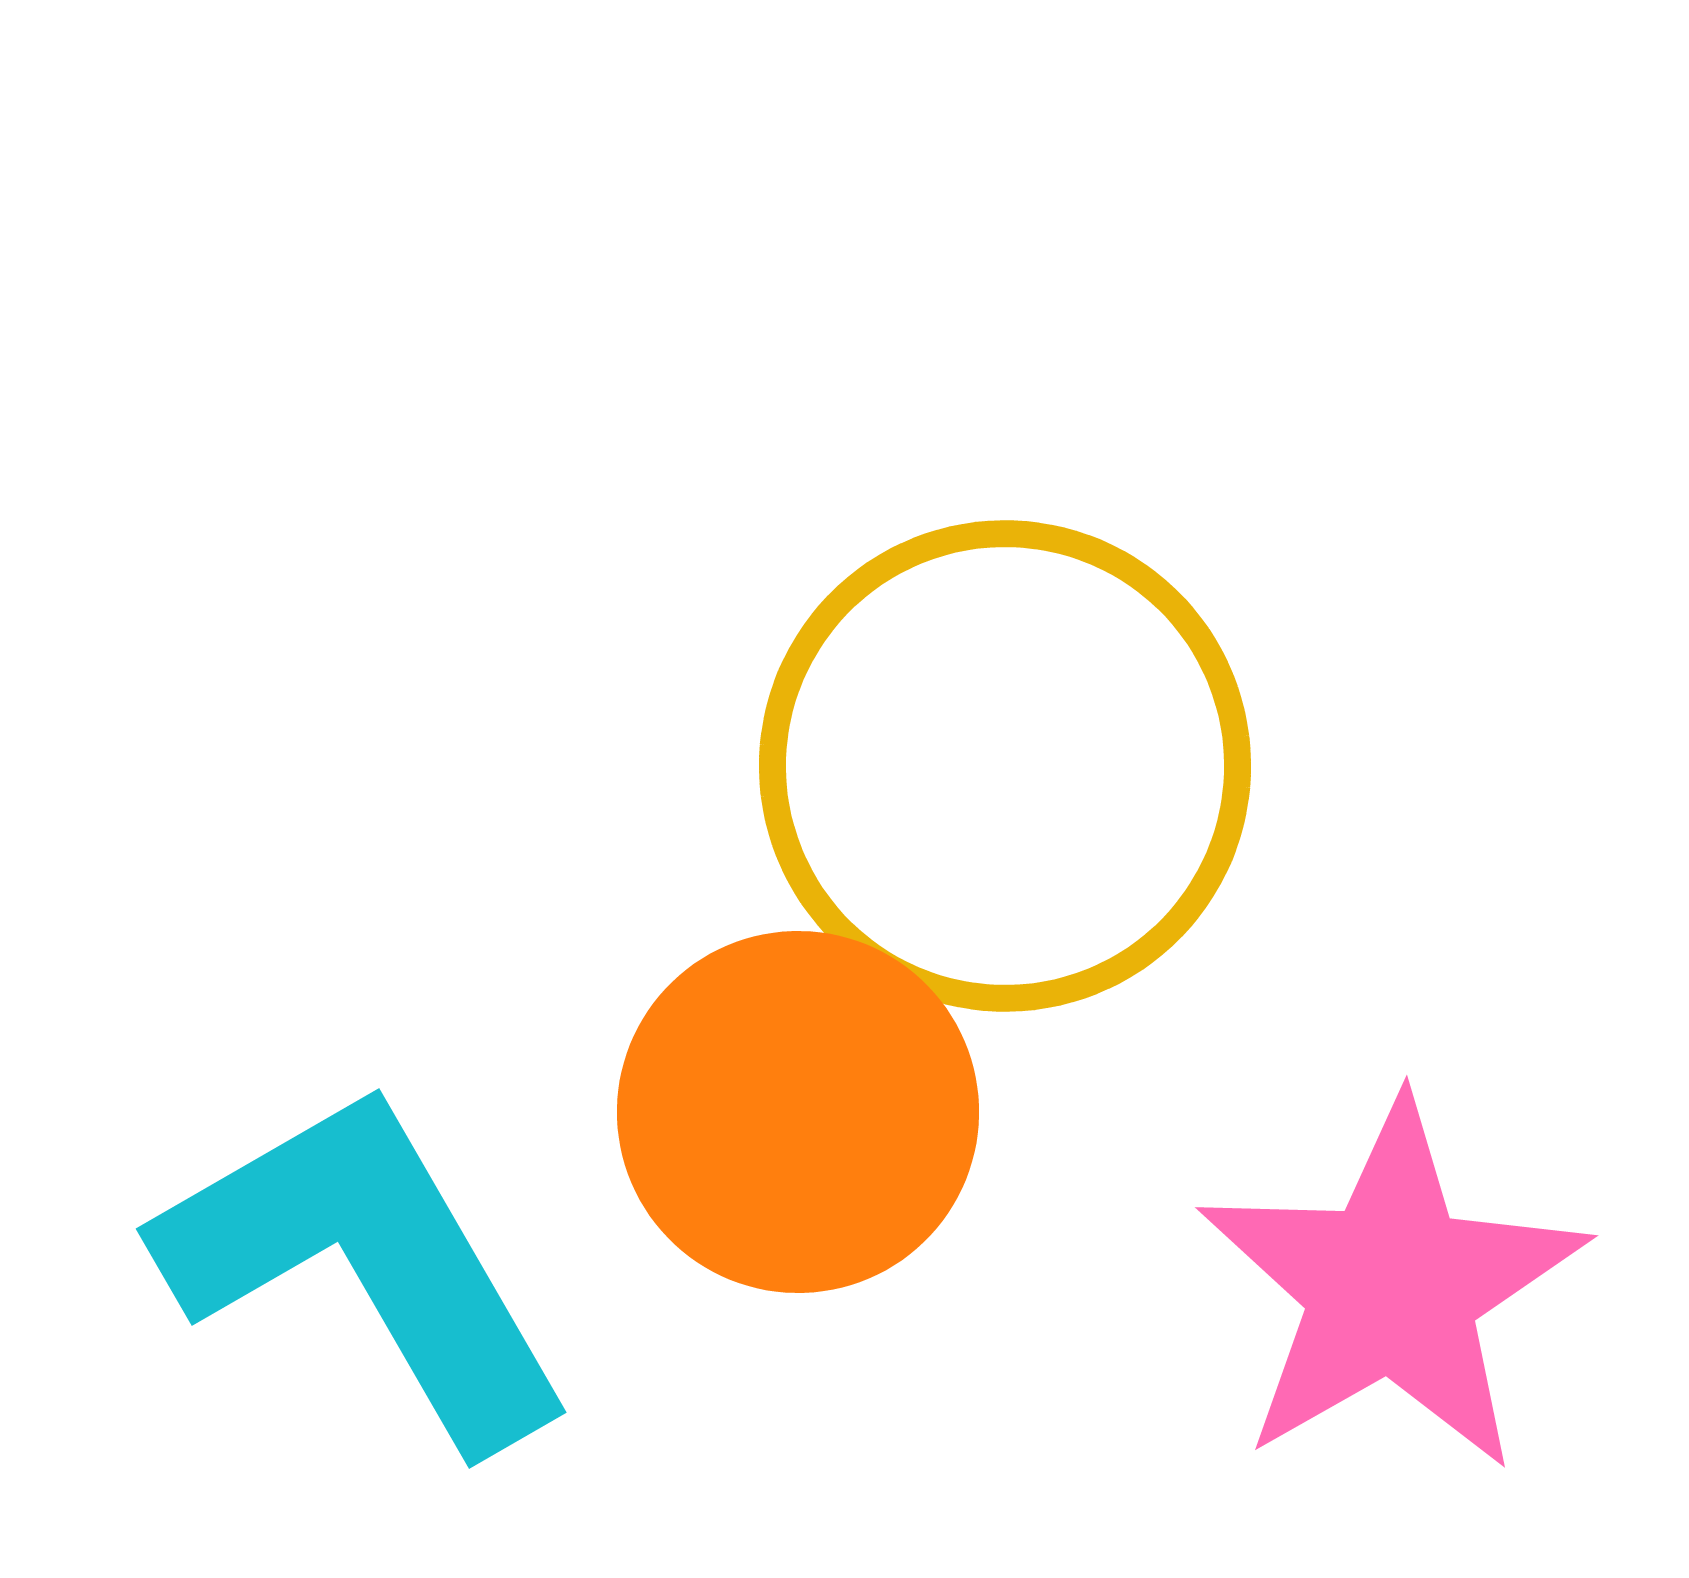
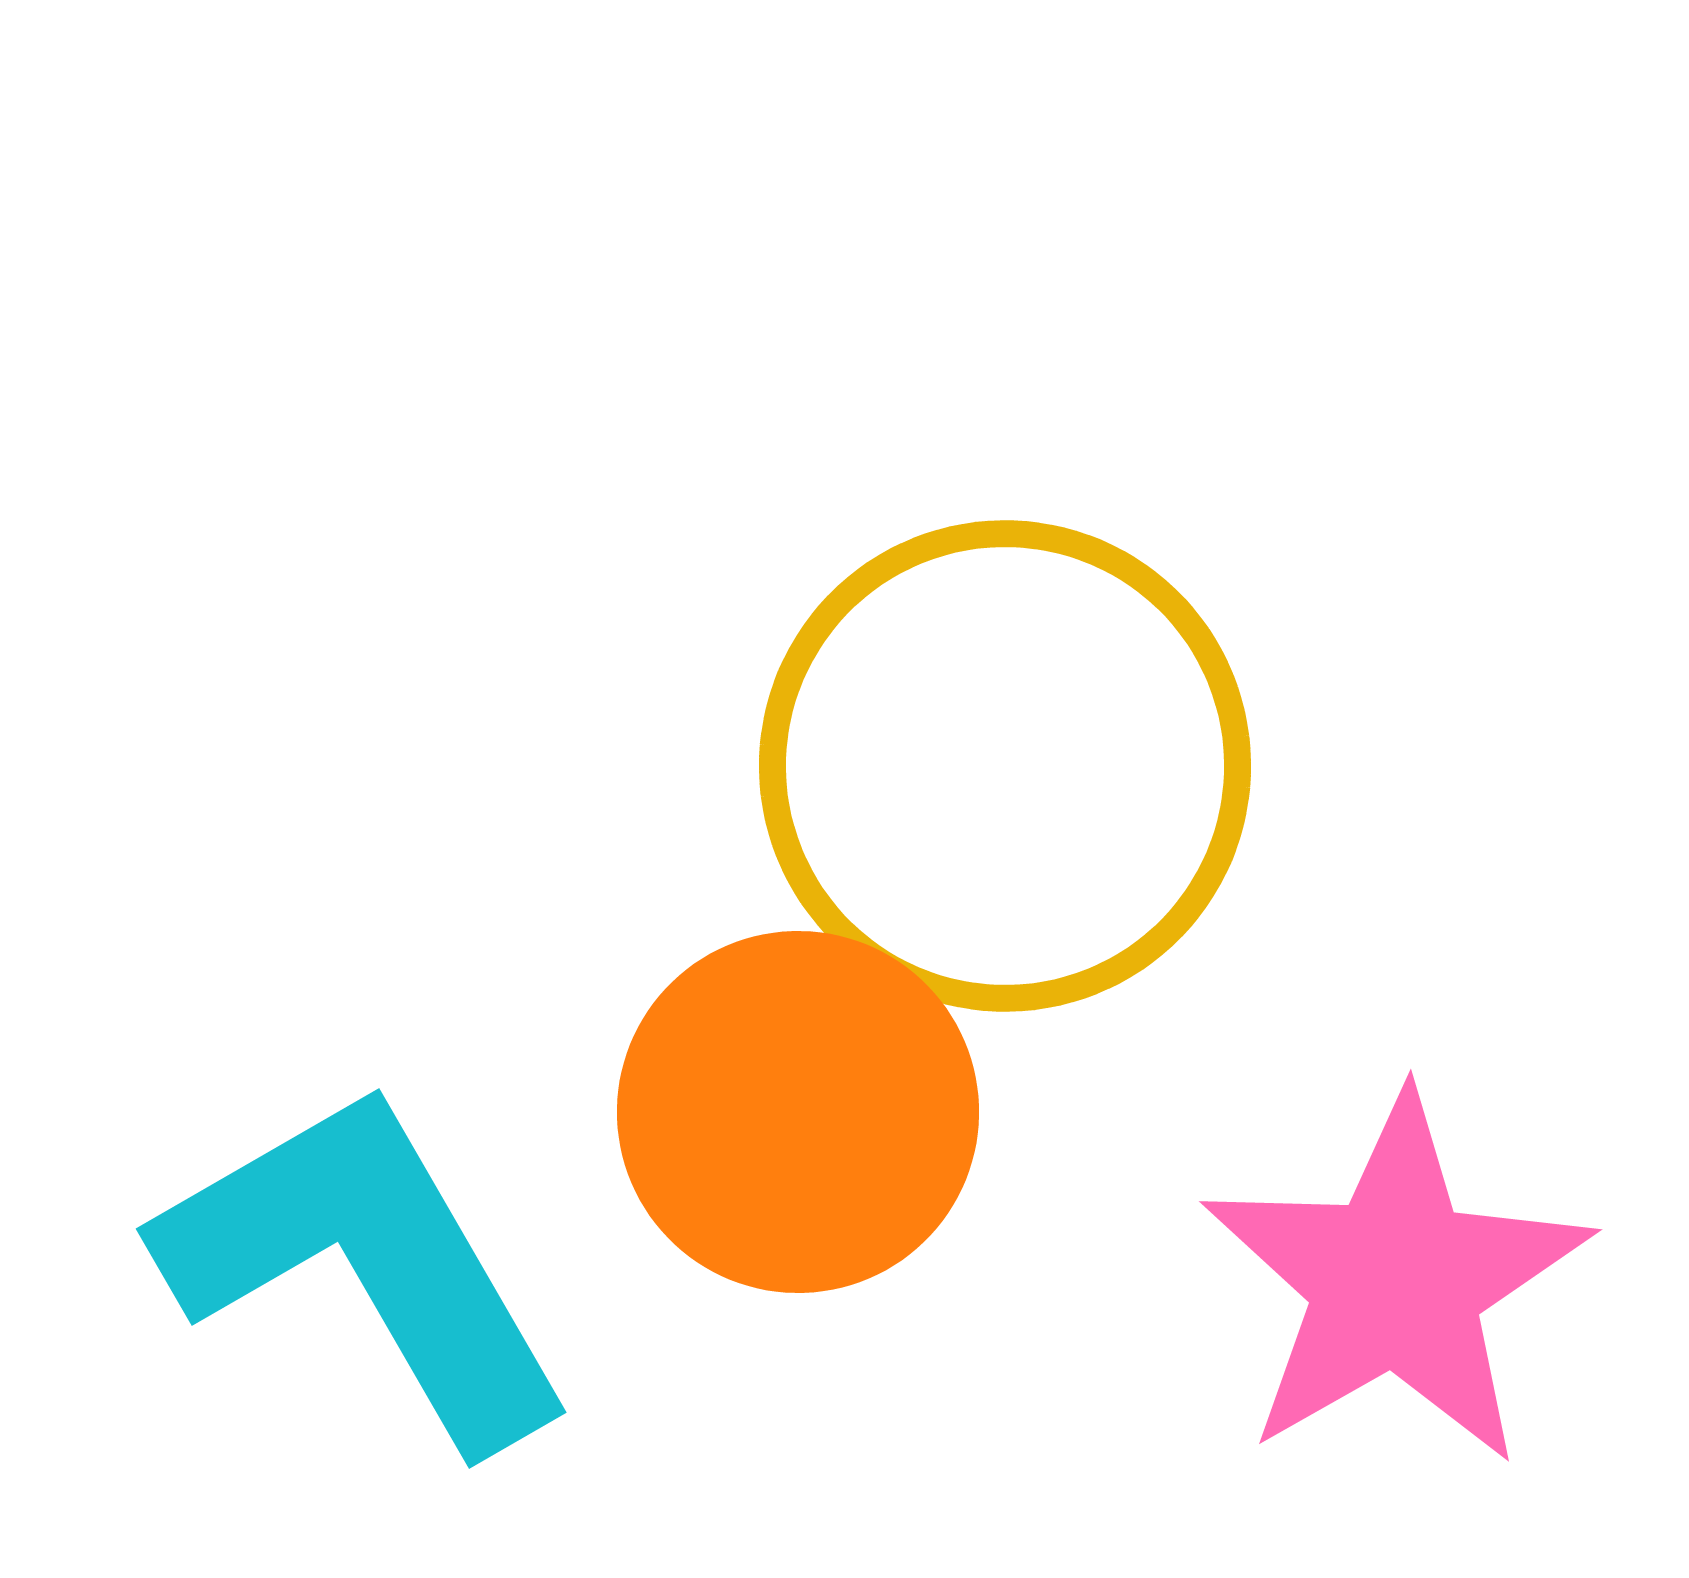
pink star: moved 4 px right, 6 px up
